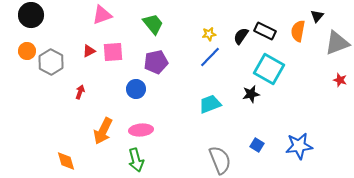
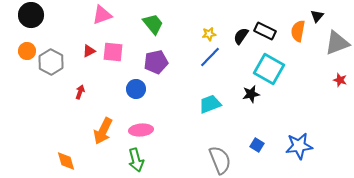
pink square: rotated 10 degrees clockwise
